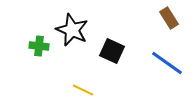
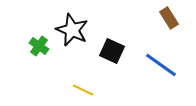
green cross: rotated 30 degrees clockwise
blue line: moved 6 px left, 2 px down
